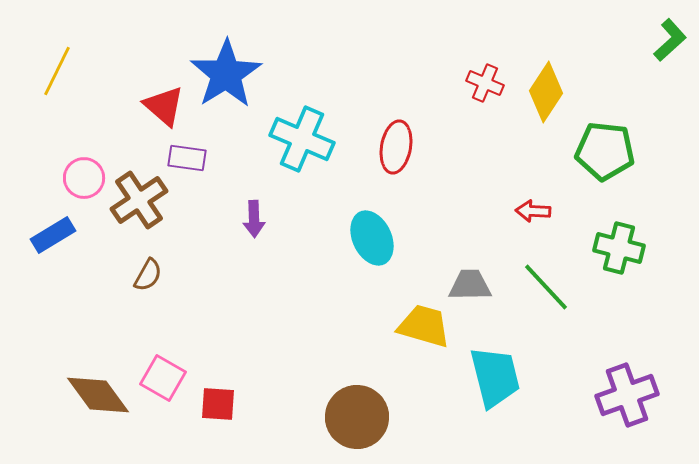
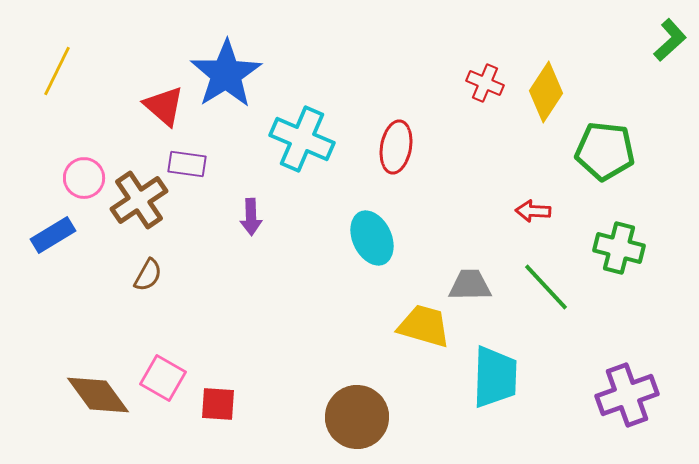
purple rectangle: moved 6 px down
purple arrow: moved 3 px left, 2 px up
cyan trapezoid: rotated 16 degrees clockwise
